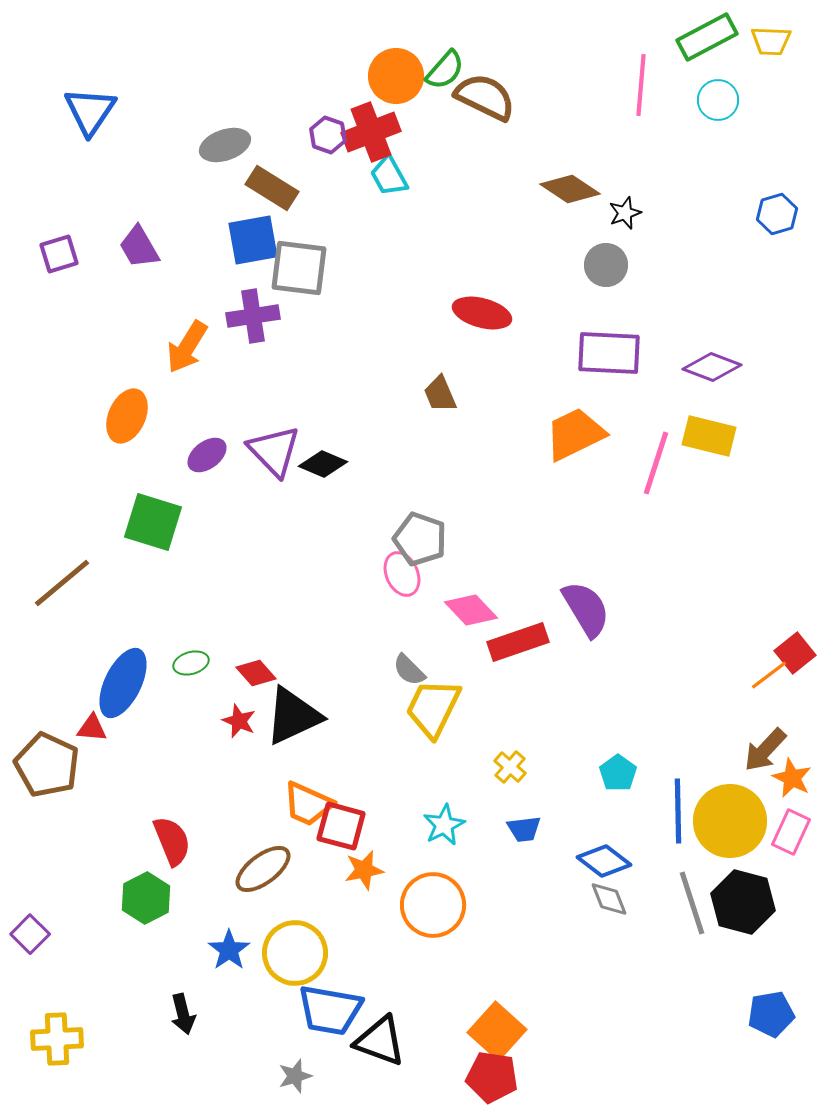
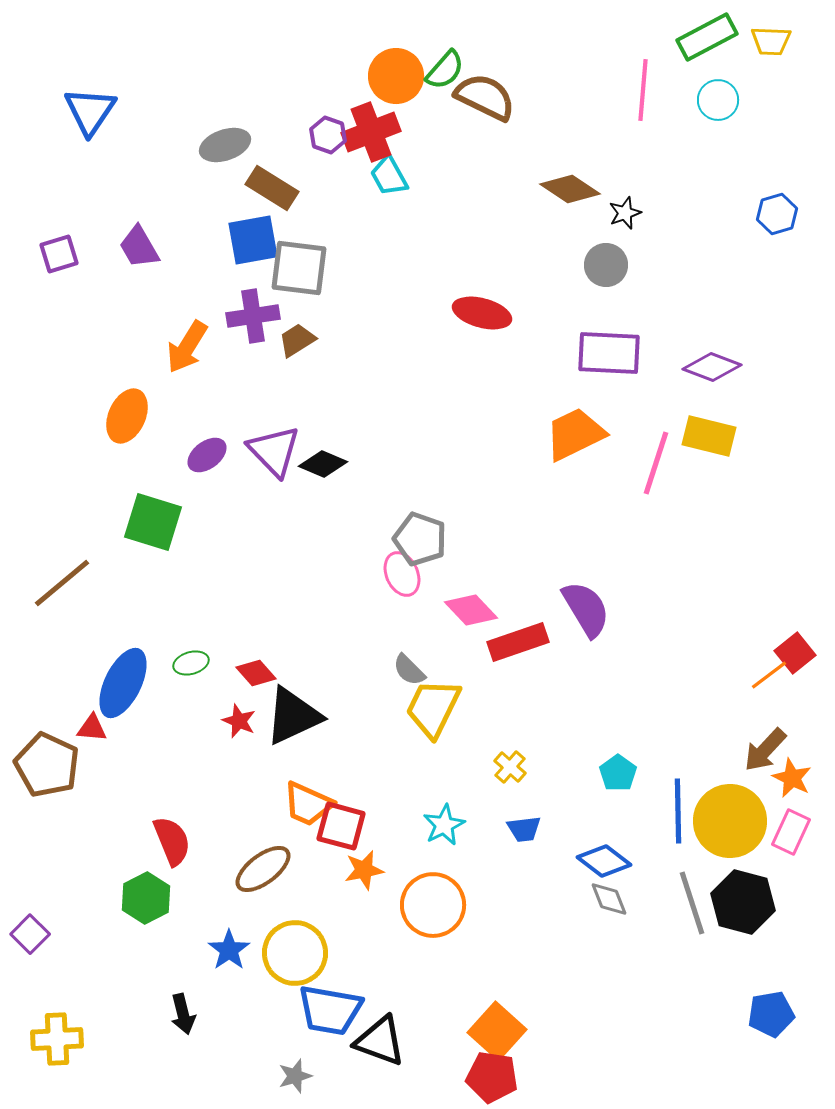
pink line at (641, 85): moved 2 px right, 5 px down
brown trapezoid at (440, 394): moved 143 px left, 54 px up; rotated 81 degrees clockwise
